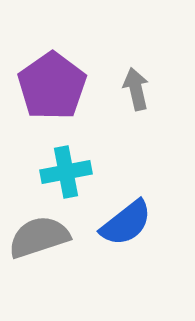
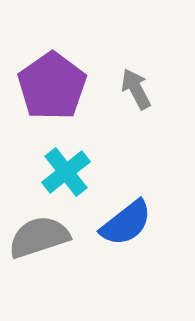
gray arrow: rotated 15 degrees counterclockwise
cyan cross: rotated 27 degrees counterclockwise
